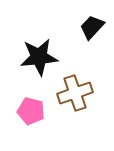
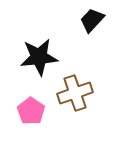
black trapezoid: moved 7 px up
pink pentagon: rotated 20 degrees clockwise
